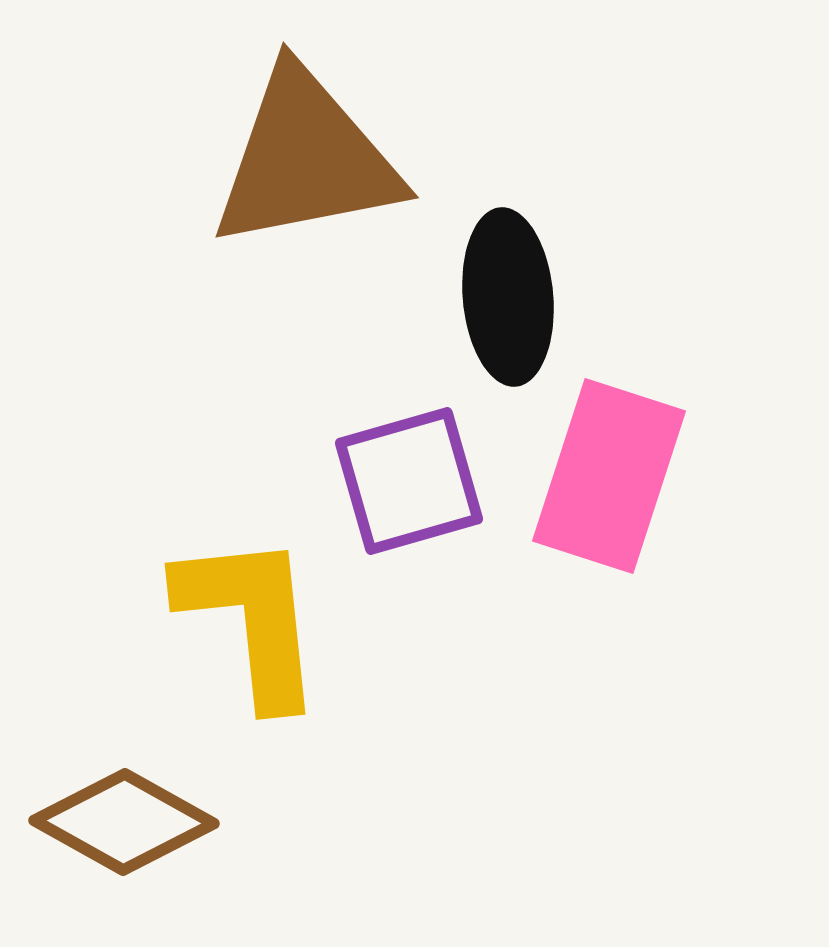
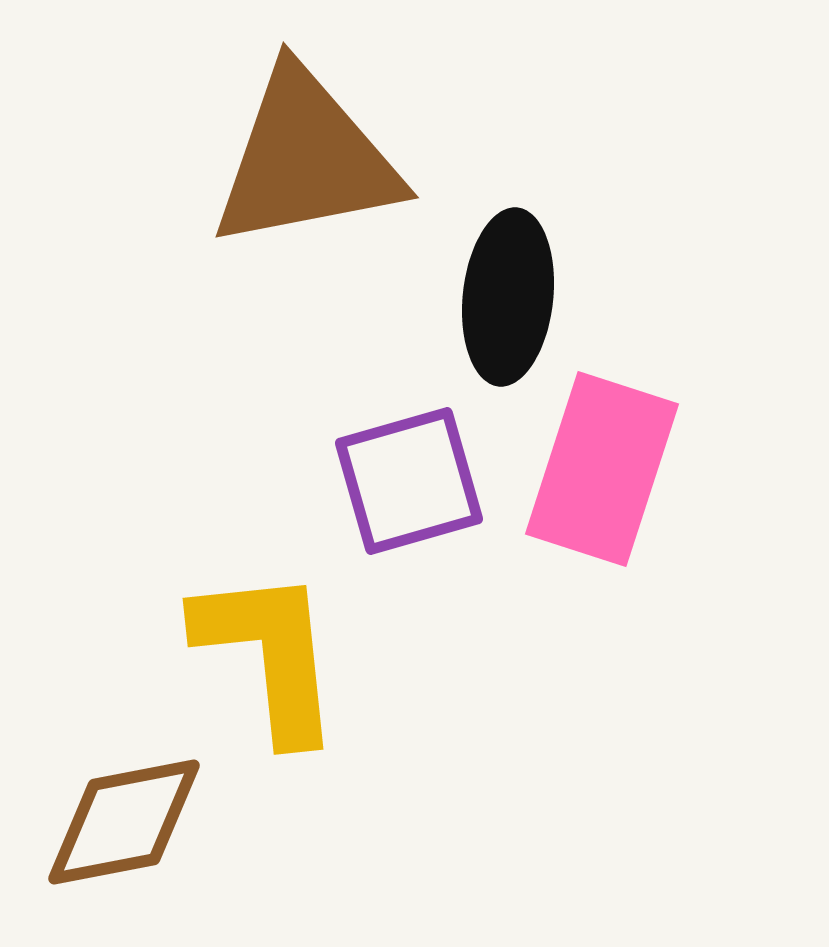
black ellipse: rotated 11 degrees clockwise
pink rectangle: moved 7 px left, 7 px up
yellow L-shape: moved 18 px right, 35 px down
brown diamond: rotated 40 degrees counterclockwise
